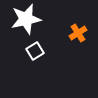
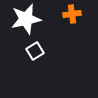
orange cross: moved 6 px left, 19 px up; rotated 24 degrees clockwise
